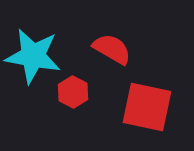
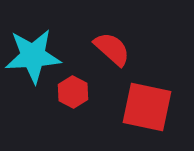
red semicircle: rotated 12 degrees clockwise
cyan star: rotated 14 degrees counterclockwise
